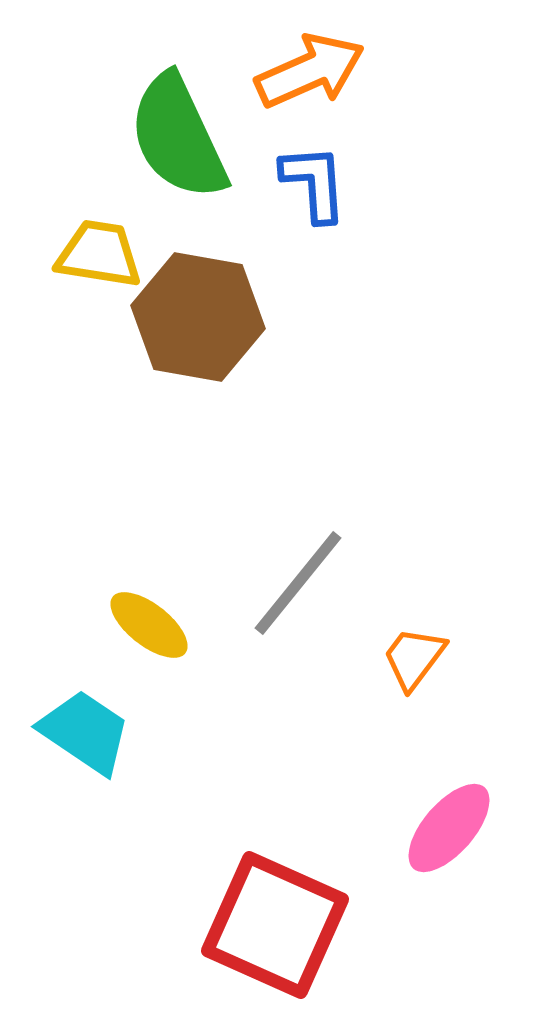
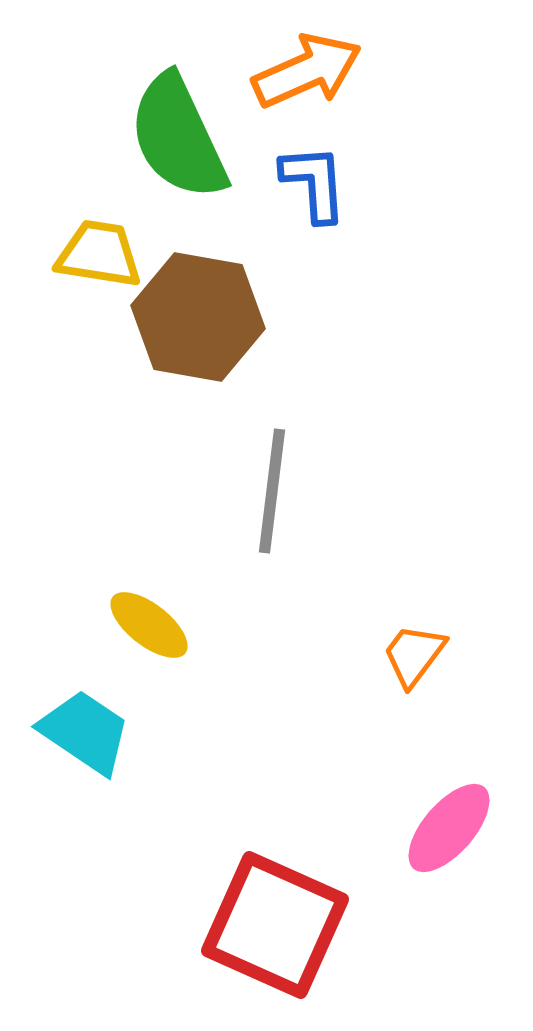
orange arrow: moved 3 px left
gray line: moved 26 px left, 92 px up; rotated 32 degrees counterclockwise
orange trapezoid: moved 3 px up
